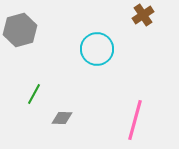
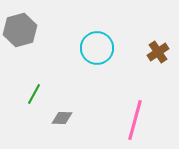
brown cross: moved 15 px right, 37 px down
cyan circle: moved 1 px up
